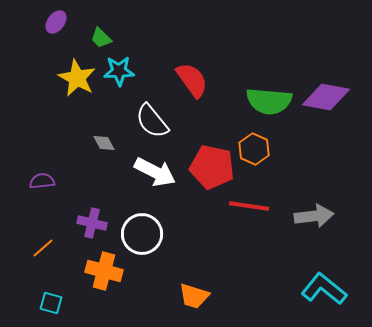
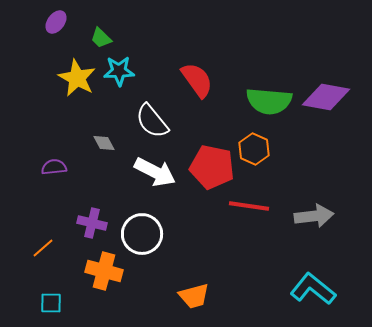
red semicircle: moved 5 px right
purple semicircle: moved 12 px right, 14 px up
cyan L-shape: moved 11 px left
orange trapezoid: rotated 32 degrees counterclockwise
cyan square: rotated 15 degrees counterclockwise
